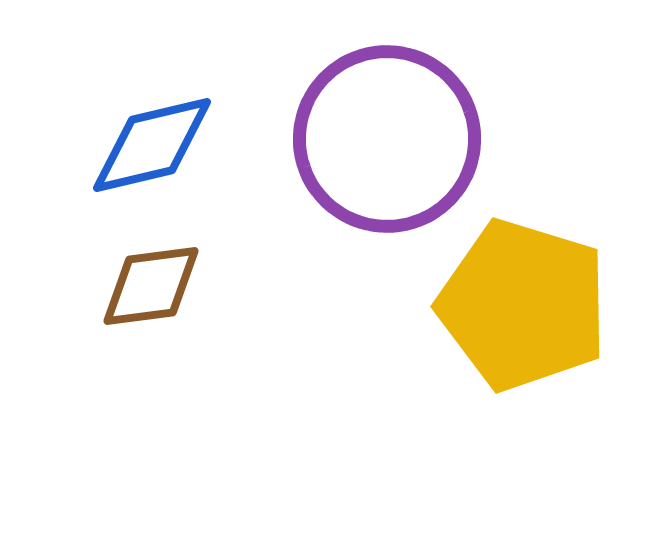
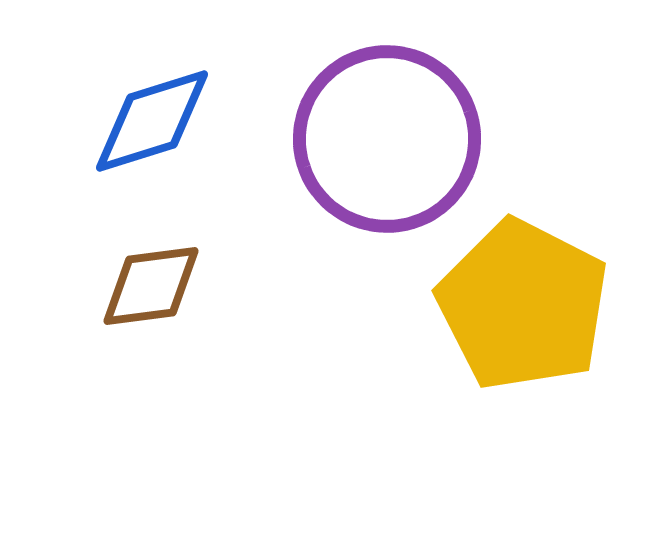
blue diamond: moved 24 px up; rotated 4 degrees counterclockwise
yellow pentagon: rotated 10 degrees clockwise
